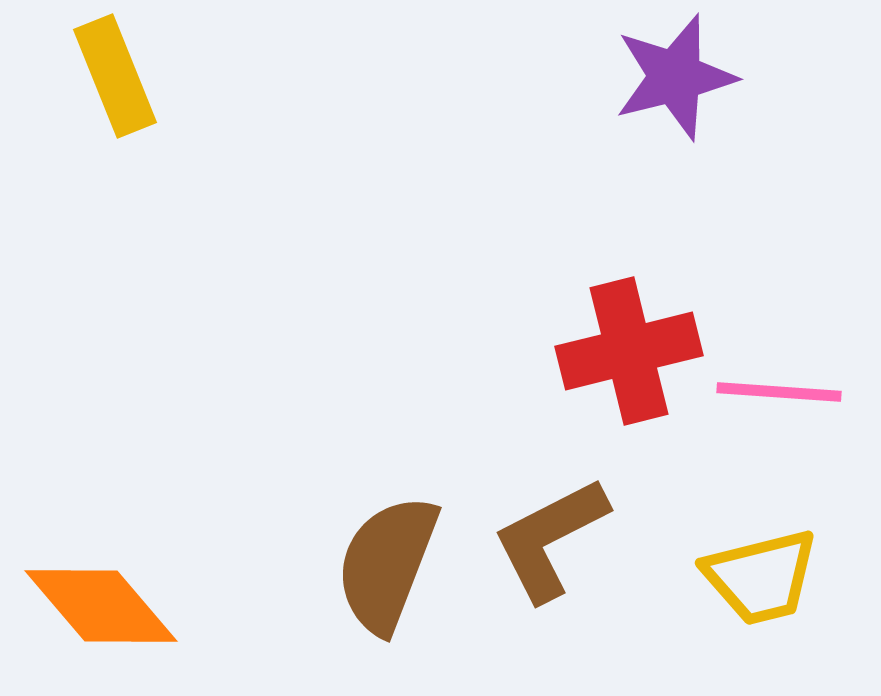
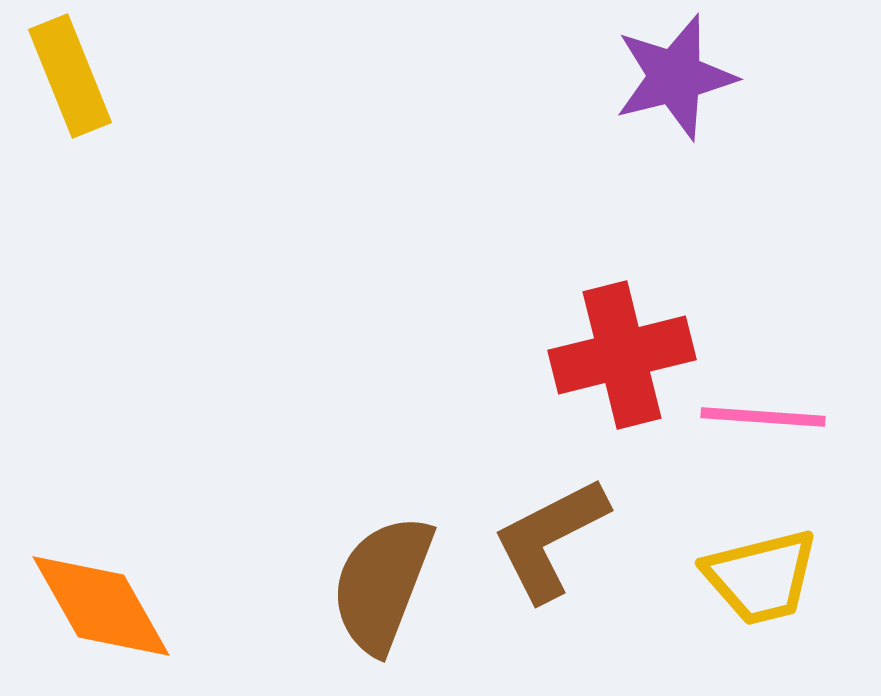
yellow rectangle: moved 45 px left
red cross: moved 7 px left, 4 px down
pink line: moved 16 px left, 25 px down
brown semicircle: moved 5 px left, 20 px down
orange diamond: rotated 11 degrees clockwise
